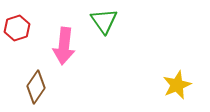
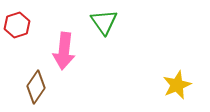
green triangle: moved 1 px down
red hexagon: moved 3 px up
pink arrow: moved 5 px down
